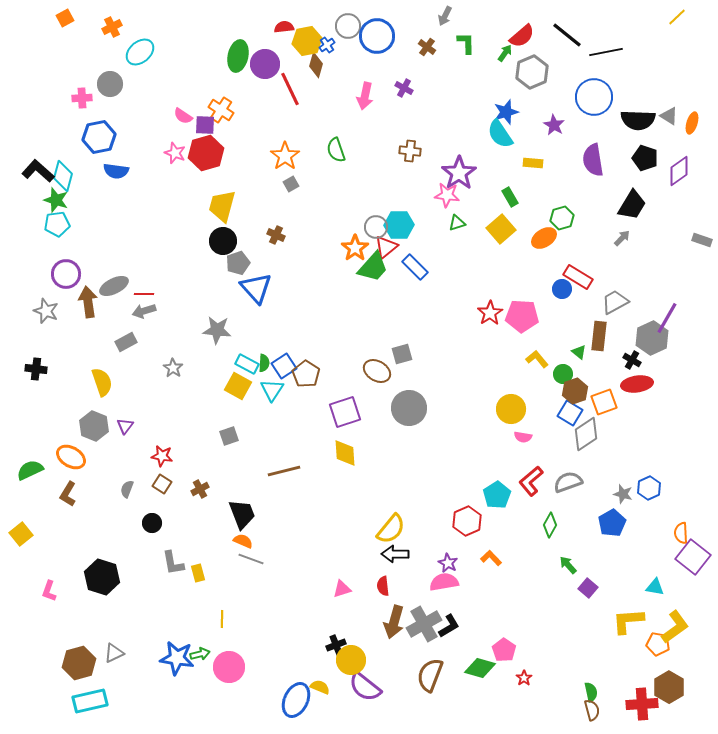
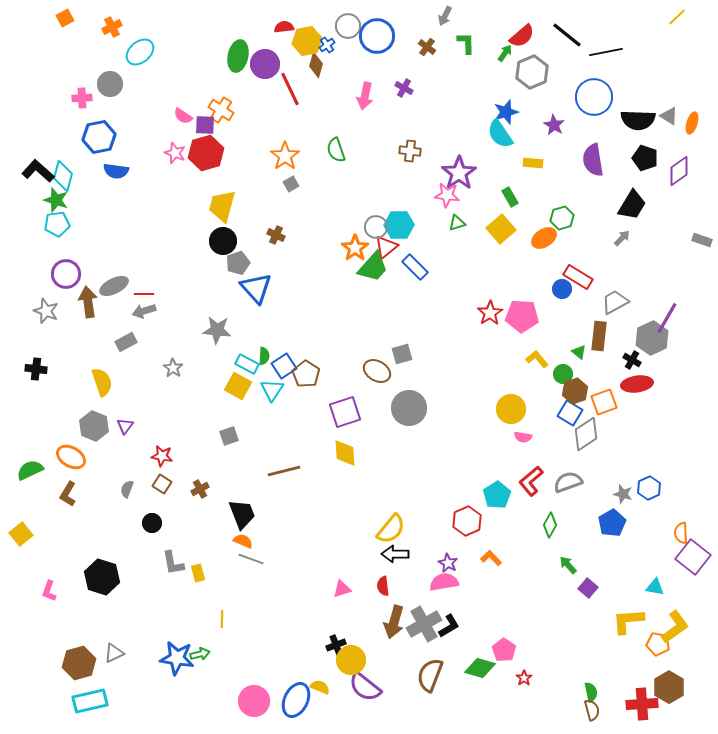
green semicircle at (264, 363): moved 7 px up
pink circle at (229, 667): moved 25 px right, 34 px down
